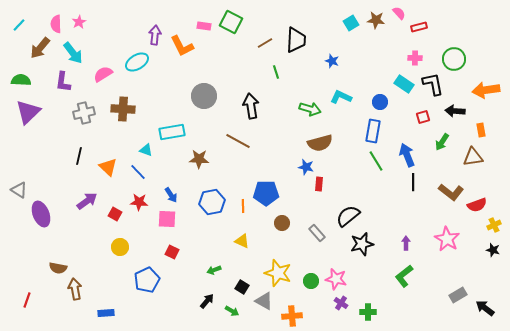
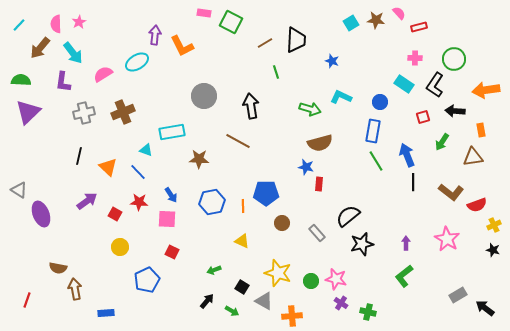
pink rectangle at (204, 26): moved 13 px up
black L-shape at (433, 84): moved 2 px right, 1 px down; rotated 135 degrees counterclockwise
brown cross at (123, 109): moved 3 px down; rotated 25 degrees counterclockwise
green cross at (368, 312): rotated 14 degrees clockwise
